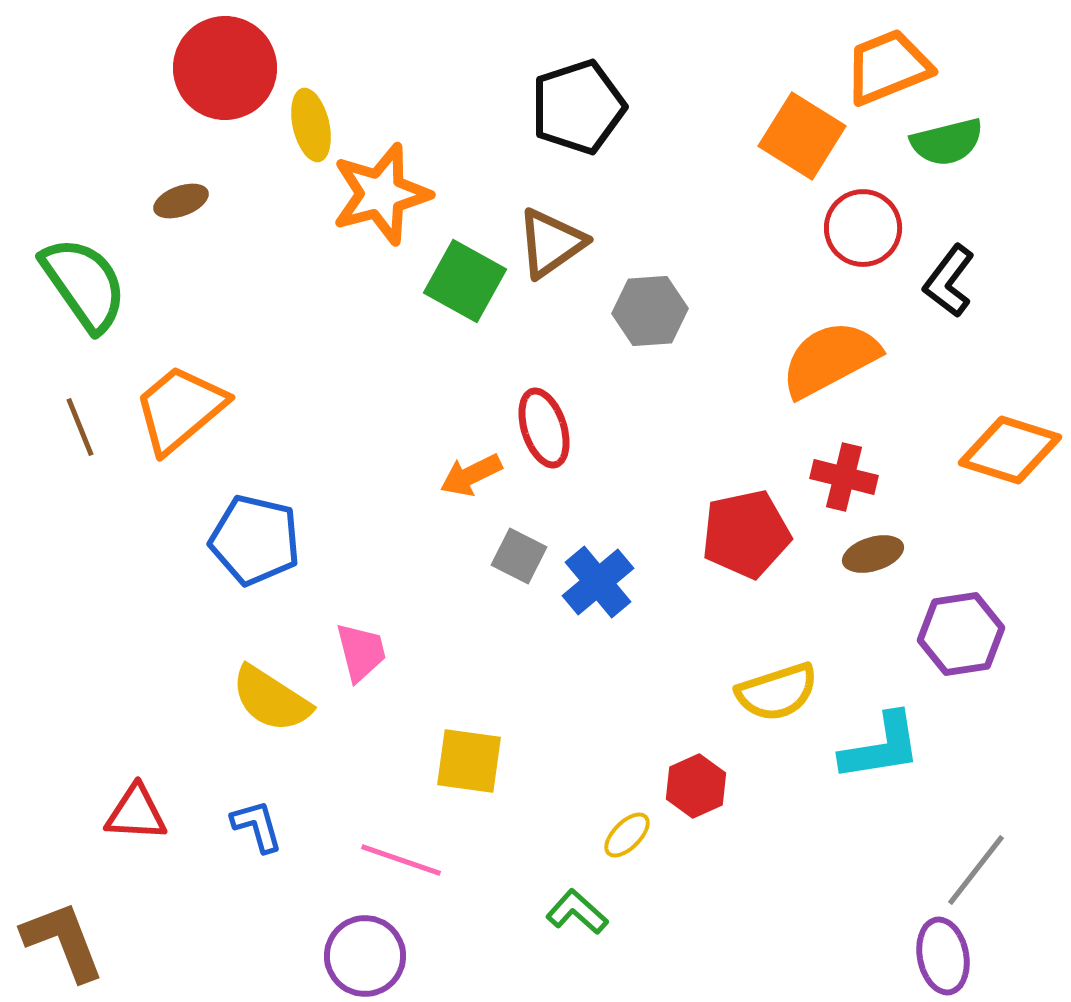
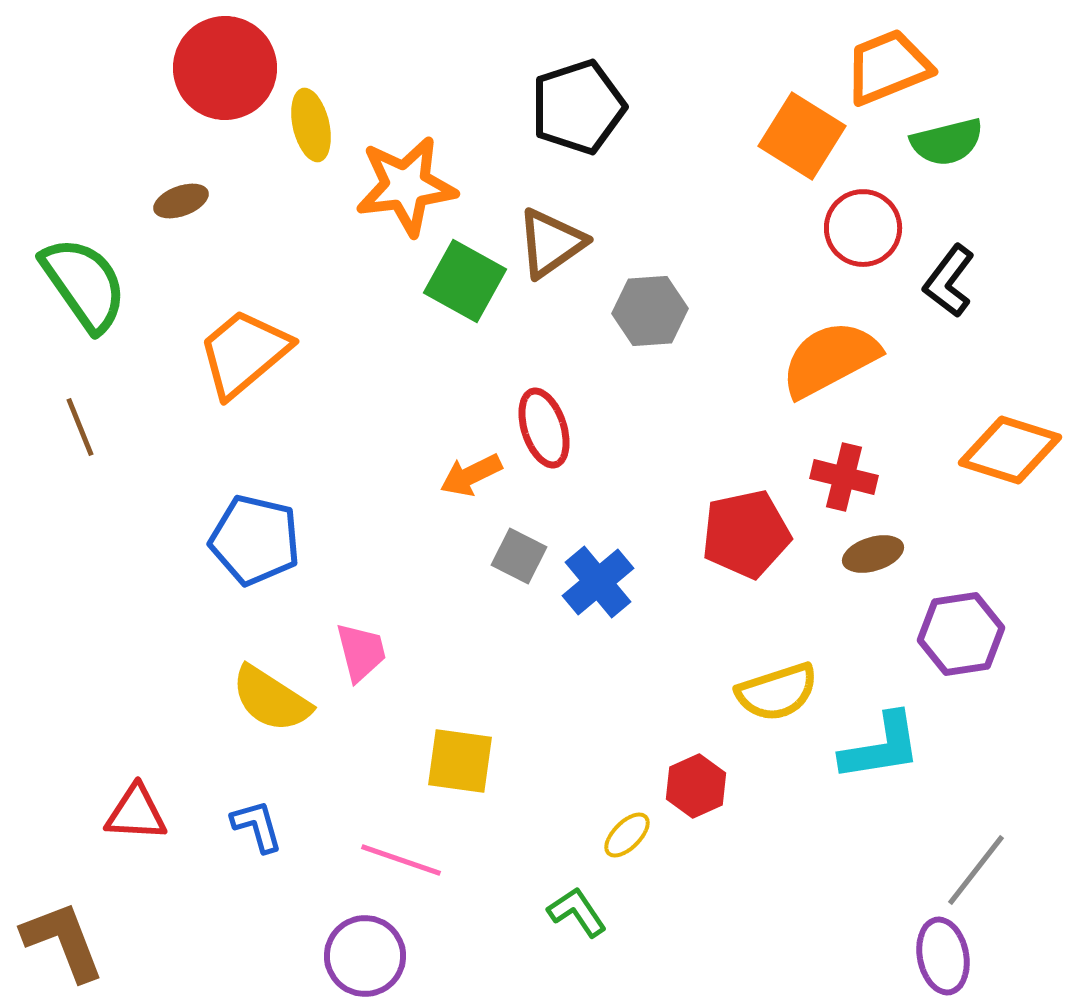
orange star at (381, 194): moved 25 px right, 8 px up; rotated 8 degrees clockwise
orange trapezoid at (180, 409): moved 64 px right, 56 px up
yellow square at (469, 761): moved 9 px left
green L-shape at (577, 912): rotated 14 degrees clockwise
